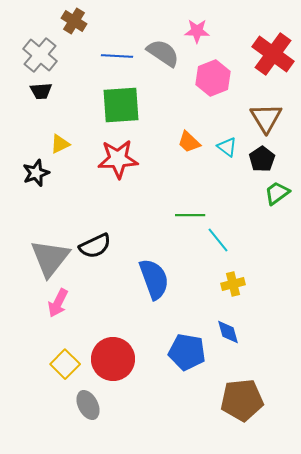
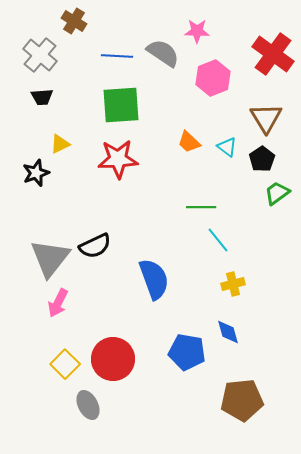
black trapezoid: moved 1 px right, 6 px down
green line: moved 11 px right, 8 px up
